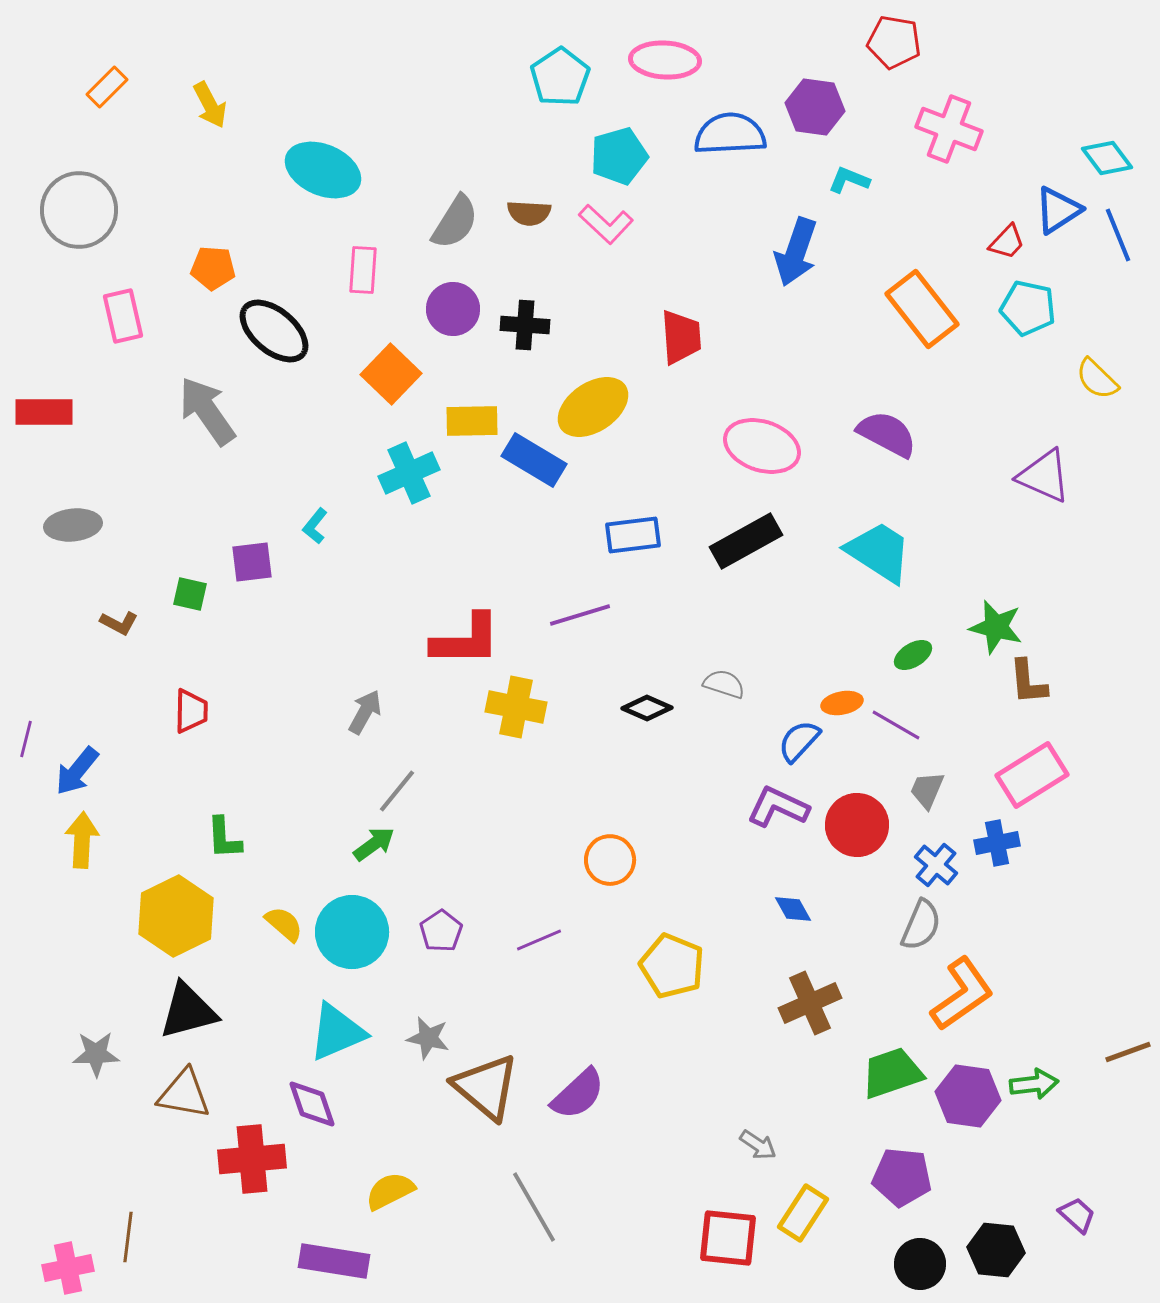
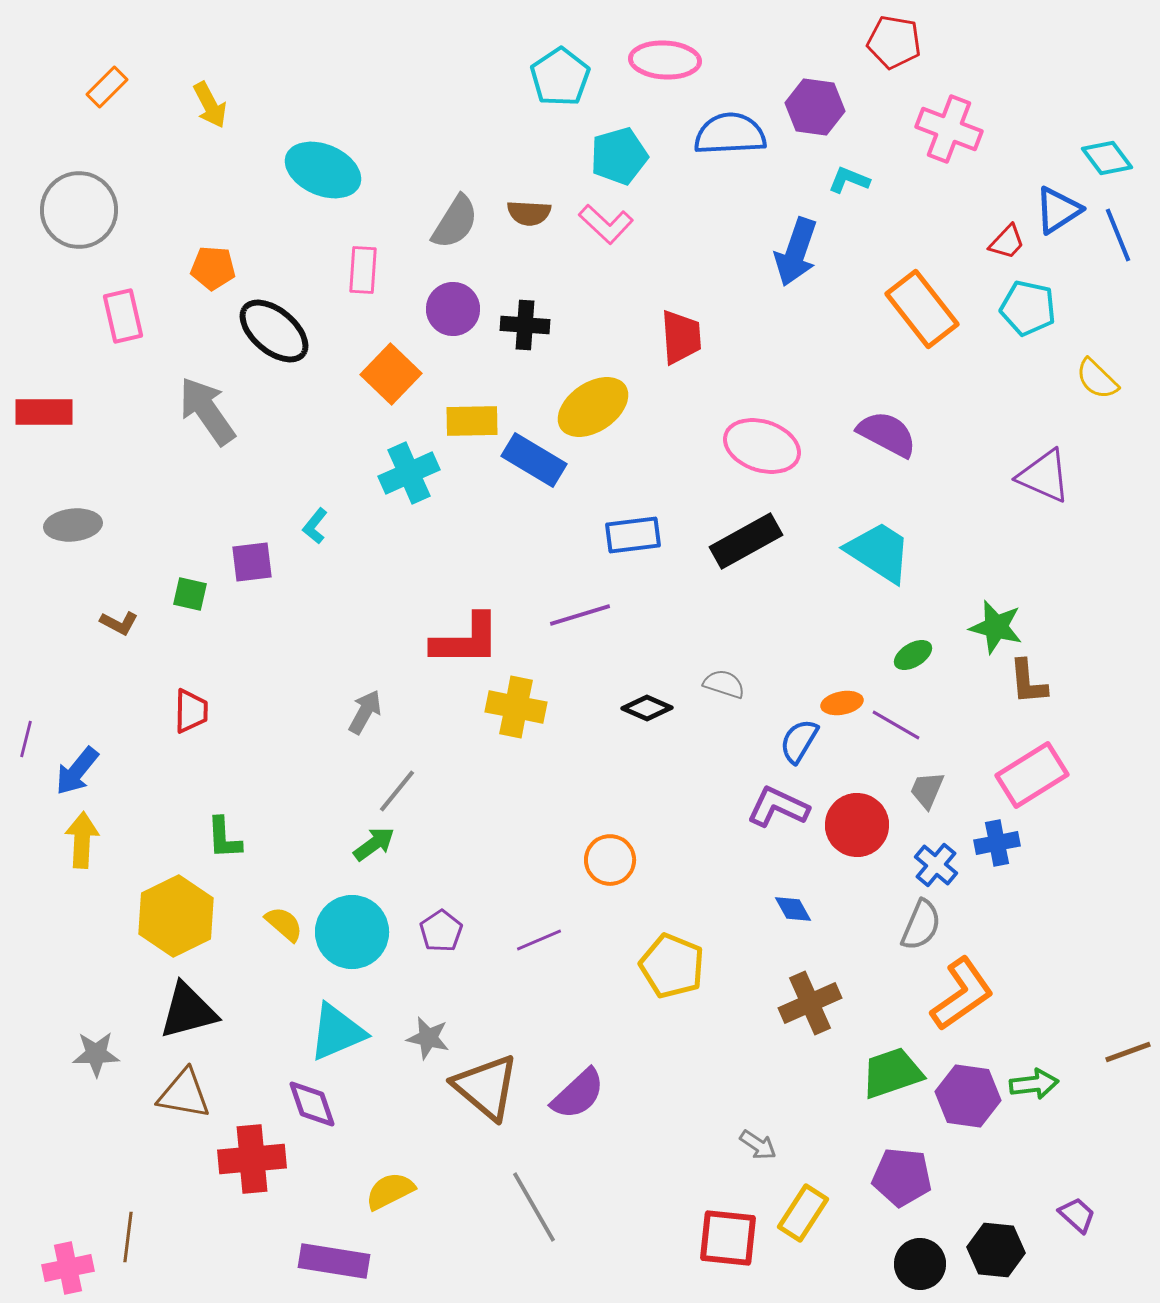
blue semicircle at (799, 741): rotated 12 degrees counterclockwise
